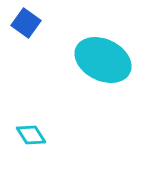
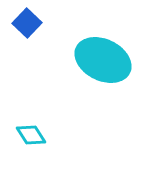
blue square: moved 1 px right; rotated 8 degrees clockwise
